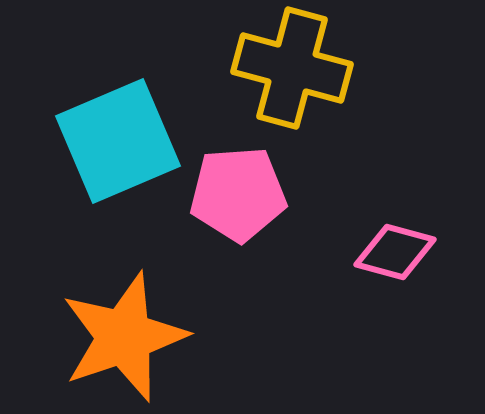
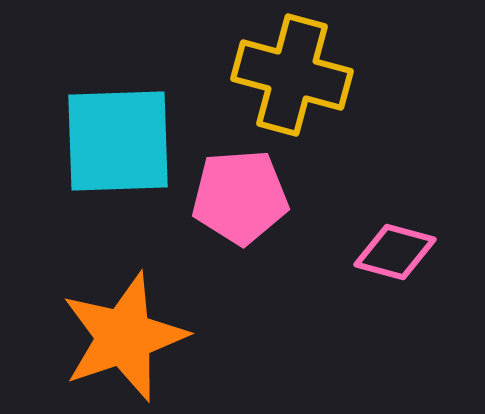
yellow cross: moved 7 px down
cyan square: rotated 21 degrees clockwise
pink pentagon: moved 2 px right, 3 px down
